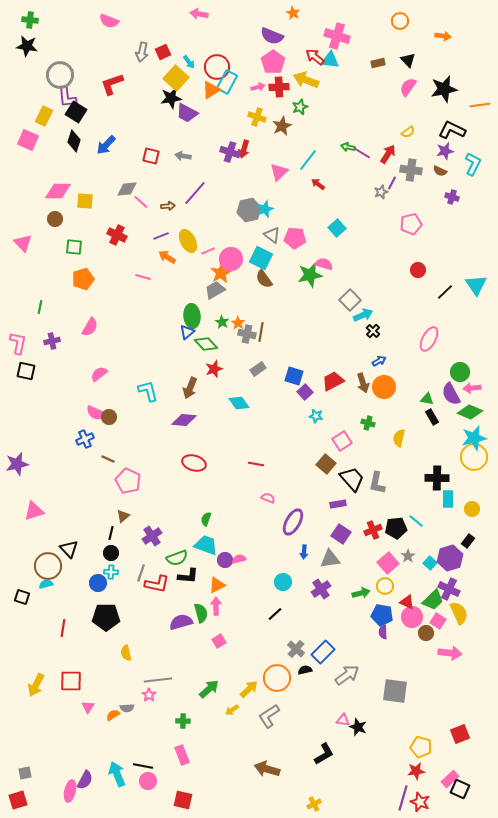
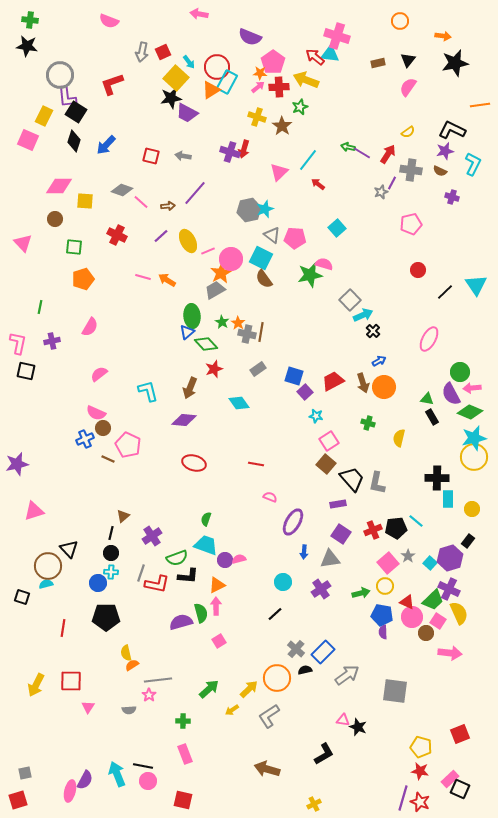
orange star at (293, 13): moved 33 px left, 60 px down; rotated 24 degrees counterclockwise
purple semicircle at (272, 36): moved 22 px left, 1 px down
cyan triangle at (330, 60): moved 6 px up
black triangle at (408, 60): rotated 21 degrees clockwise
pink arrow at (258, 87): rotated 24 degrees counterclockwise
black star at (444, 89): moved 11 px right, 26 px up
brown star at (282, 126): rotated 12 degrees counterclockwise
gray diamond at (127, 189): moved 5 px left, 1 px down; rotated 25 degrees clockwise
pink diamond at (58, 191): moved 1 px right, 5 px up
purple line at (161, 236): rotated 21 degrees counterclockwise
orange arrow at (167, 257): moved 23 px down
brown circle at (109, 417): moved 6 px left, 11 px down
pink square at (342, 441): moved 13 px left
pink pentagon at (128, 481): moved 36 px up
pink semicircle at (268, 498): moved 2 px right, 1 px up
gray semicircle at (127, 708): moved 2 px right, 2 px down
orange semicircle at (113, 715): moved 19 px right, 50 px up
pink rectangle at (182, 755): moved 3 px right, 1 px up
red star at (416, 771): moved 4 px right; rotated 18 degrees clockwise
